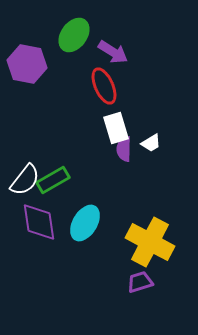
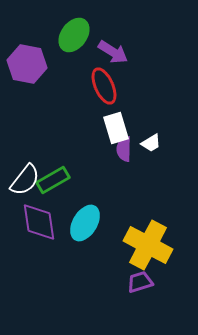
yellow cross: moved 2 px left, 3 px down
